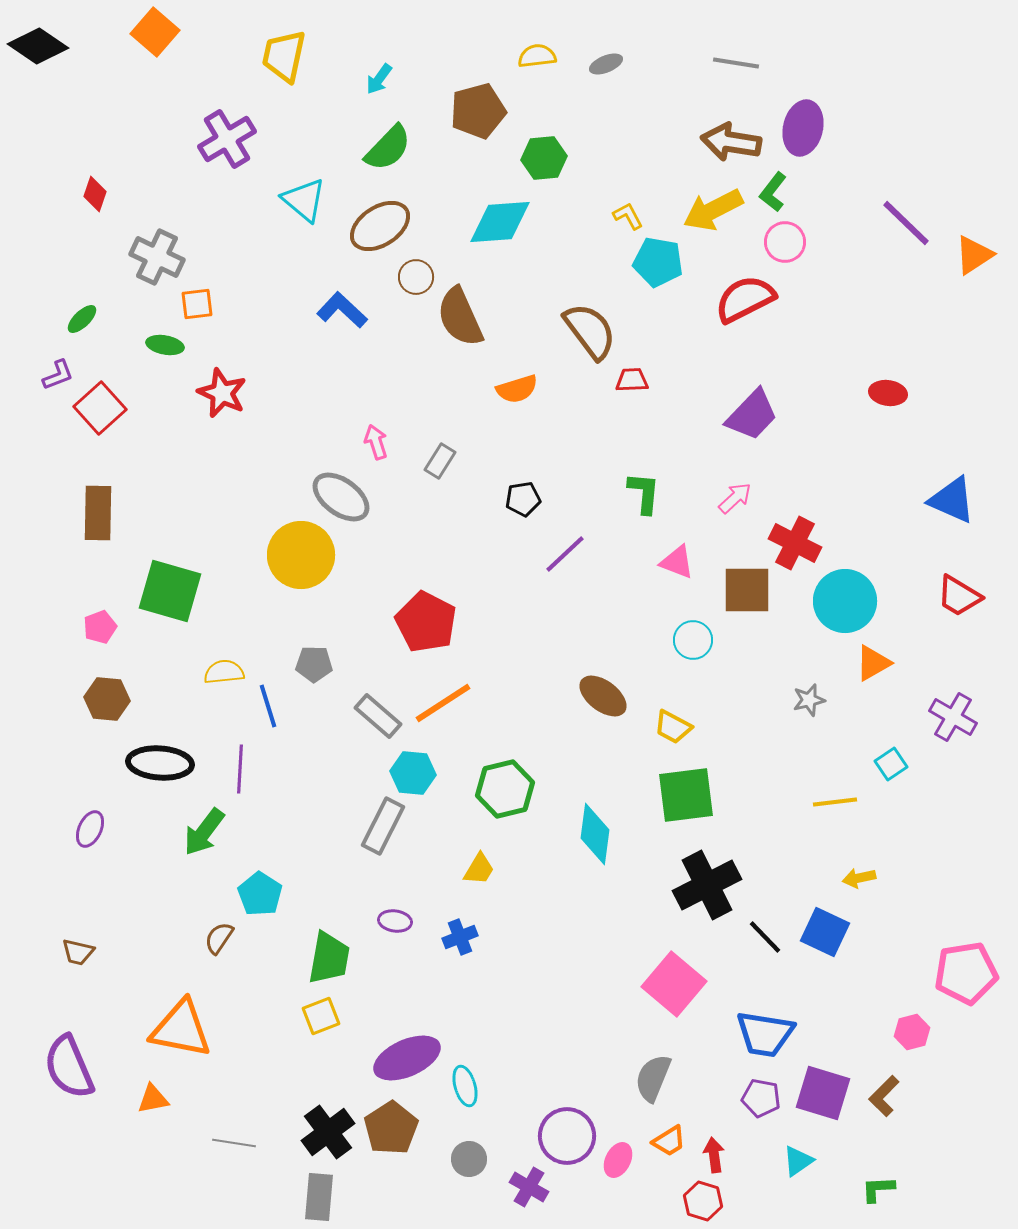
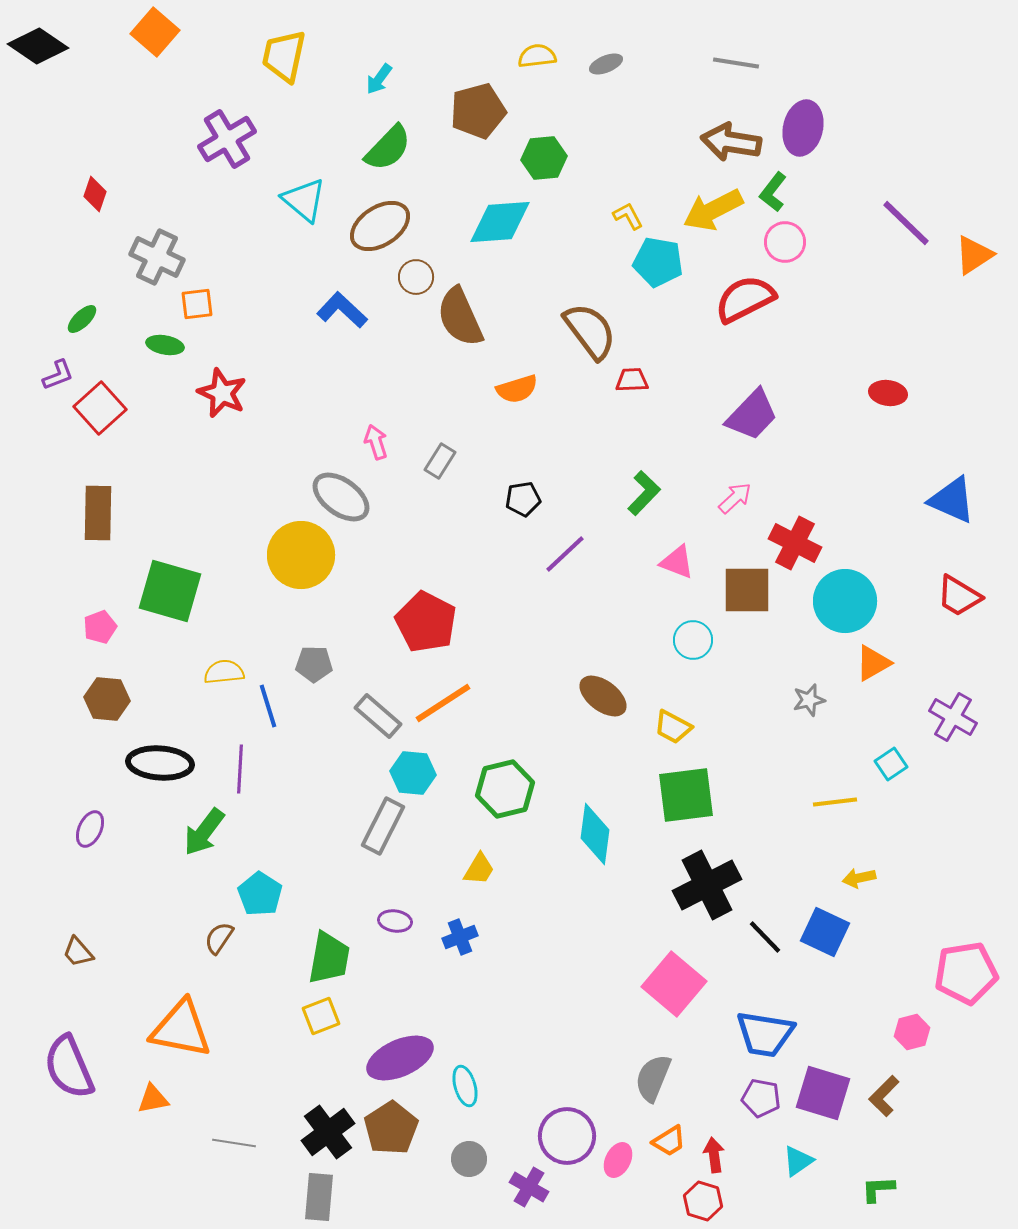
green L-shape at (644, 493): rotated 39 degrees clockwise
brown trapezoid at (78, 952): rotated 36 degrees clockwise
purple ellipse at (407, 1058): moved 7 px left
